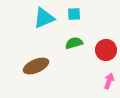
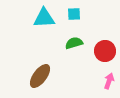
cyan triangle: rotated 20 degrees clockwise
red circle: moved 1 px left, 1 px down
brown ellipse: moved 4 px right, 10 px down; rotated 30 degrees counterclockwise
